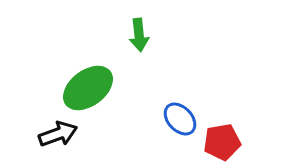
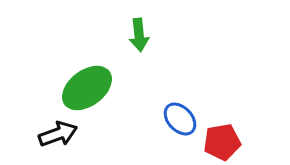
green ellipse: moved 1 px left
